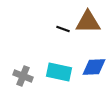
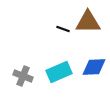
cyan rectangle: rotated 35 degrees counterclockwise
